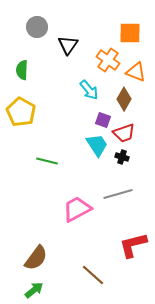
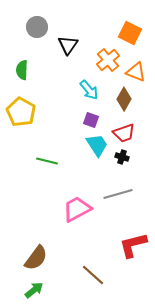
orange square: rotated 25 degrees clockwise
orange cross: rotated 15 degrees clockwise
purple square: moved 12 px left
